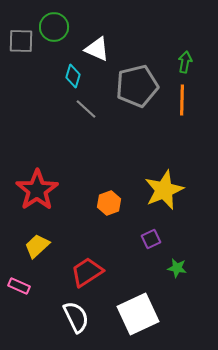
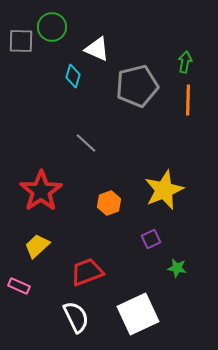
green circle: moved 2 px left
orange line: moved 6 px right
gray line: moved 34 px down
red star: moved 4 px right, 1 px down
red trapezoid: rotated 12 degrees clockwise
